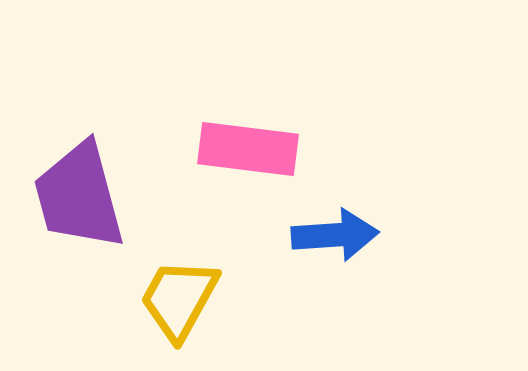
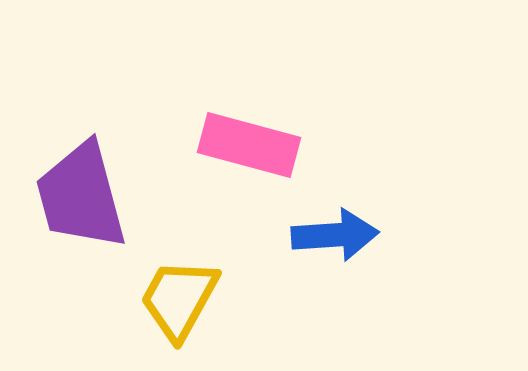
pink rectangle: moved 1 px right, 4 px up; rotated 8 degrees clockwise
purple trapezoid: moved 2 px right
